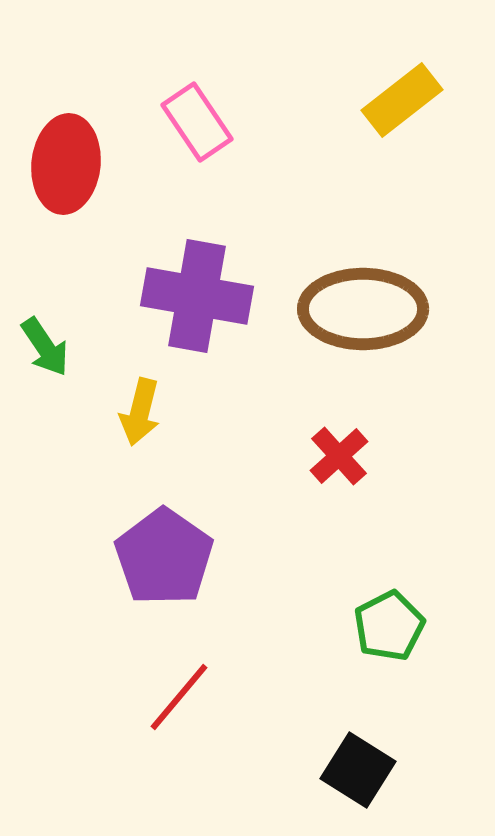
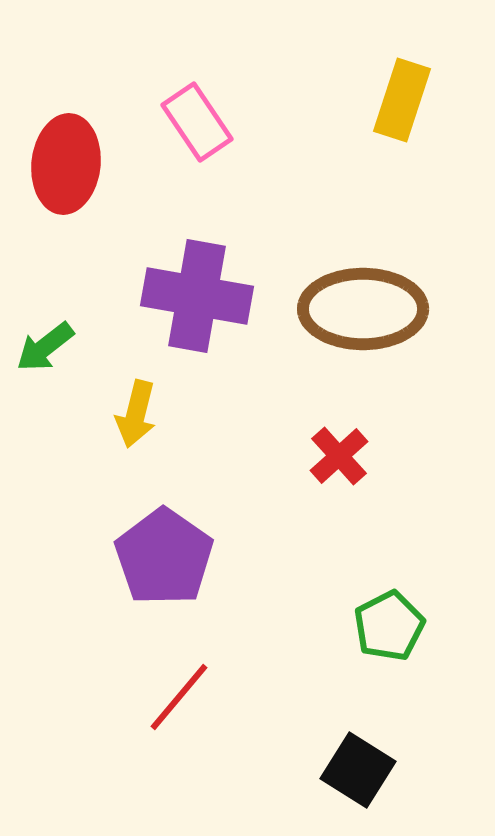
yellow rectangle: rotated 34 degrees counterclockwise
green arrow: rotated 86 degrees clockwise
yellow arrow: moved 4 px left, 2 px down
